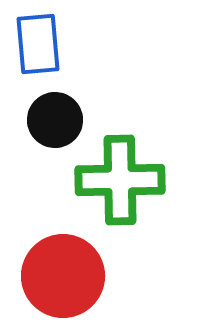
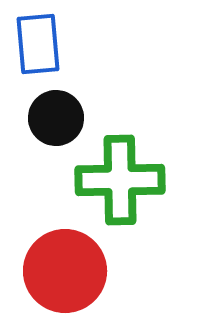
black circle: moved 1 px right, 2 px up
red circle: moved 2 px right, 5 px up
